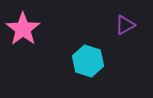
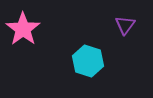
purple triangle: rotated 25 degrees counterclockwise
